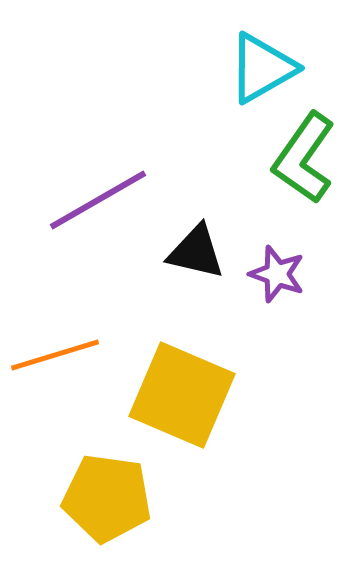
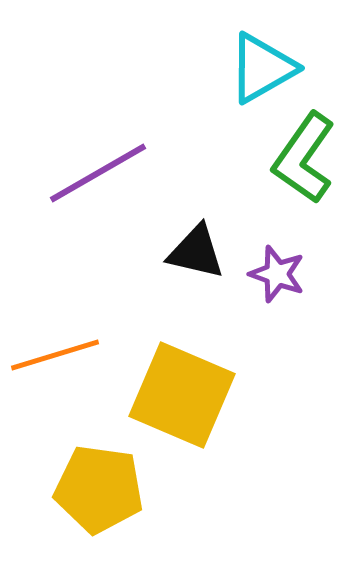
purple line: moved 27 px up
yellow pentagon: moved 8 px left, 9 px up
